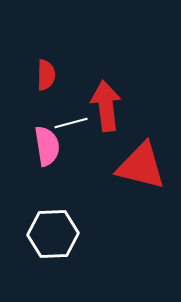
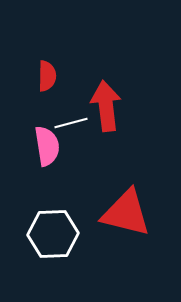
red semicircle: moved 1 px right, 1 px down
red triangle: moved 15 px left, 47 px down
